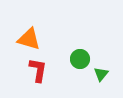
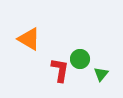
orange triangle: rotated 15 degrees clockwise
red L-shape: moved 22 px right
